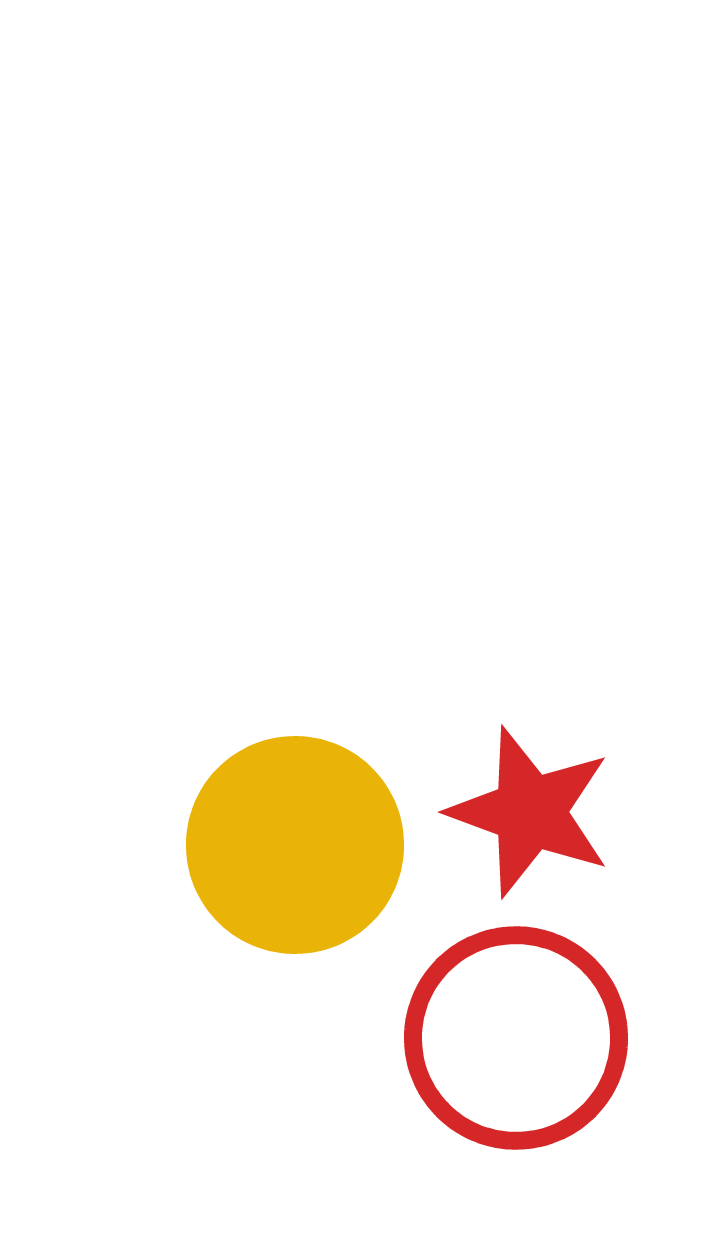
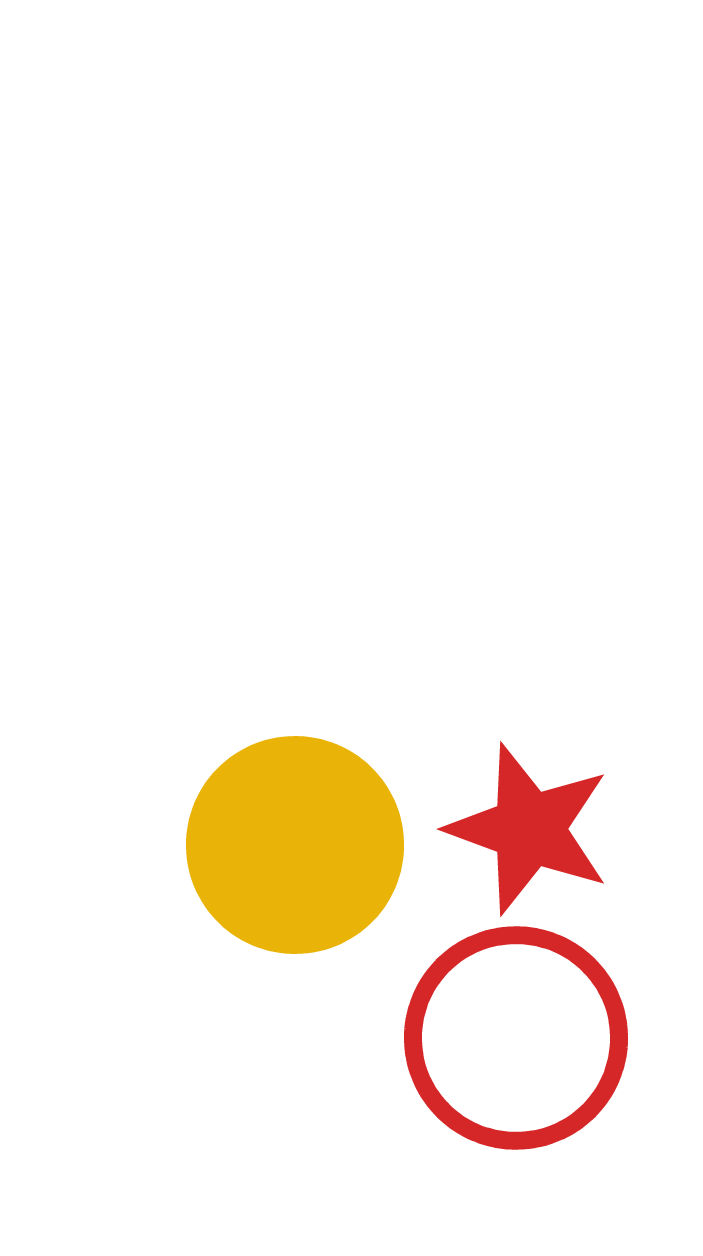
red star: moved 1 px left, 17 px down
